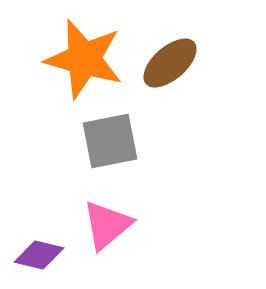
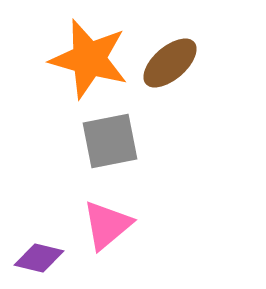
orange star: moved 5 px right
purple diamond: moved 3 px down
